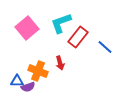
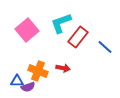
pink square: moved 2 px down
red arrow: moved 3 px right, 5 px down; rotated 64 degrees counterclockwise
